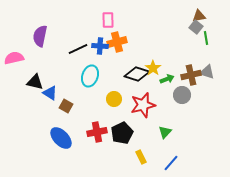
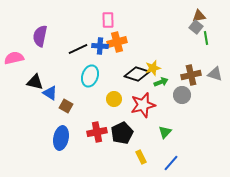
yellow star: rotated 21 degrees clockwise
gray triangle: moved 8 px right, 2 px down
green arrow: moved 6 px left, 3 px down
blue ellipse: rotated 55 degrees clockwise
